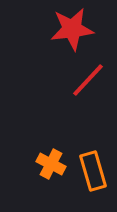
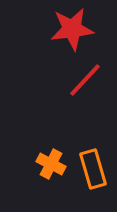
red line: moved 3 px left
orange rectangle: moved 2 px up
